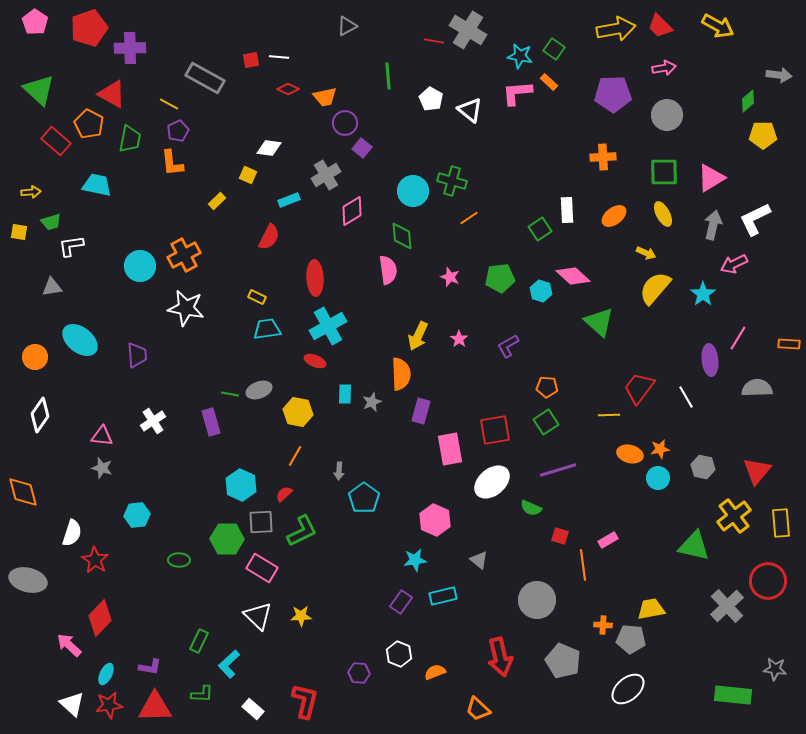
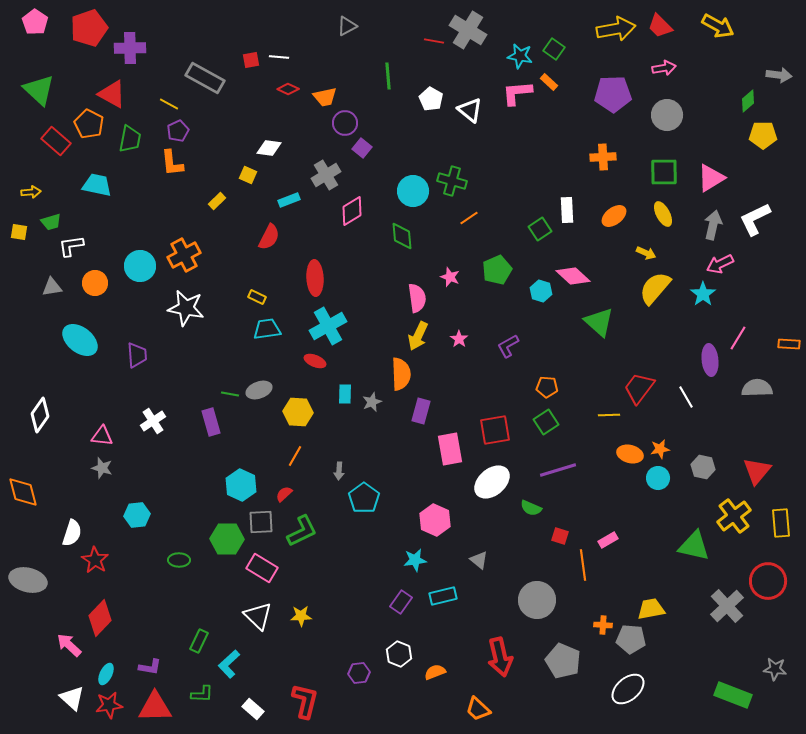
pink arrow at (734, 264): moved 14 px left
pink semicircle at (388, 270): moved 29 px right, 28 px down
green pentagon at (500, 278): moved 3 px left, 8 px up; rotated 16 degrees counterclockwise
orange circle at (35, 357): moved 60 px right, 74 px up
yellow hexagon at (298, 412): rotated 8 degrees counterclockwise
purple hexagon at (359, 673): rotated 10 degrees counterclockwise
green rectangle at (733, 695): rotated 15 degrees clockwise
white triangle at (72, 704): moved 6 px up
